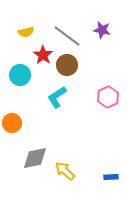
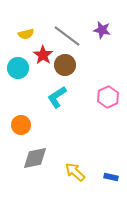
yellow semicircle: moved 2 px down
brown circle: moved 2 px left
cyan circle: moved 2 px left, 7 px up
orange circle: moved 9 px right, 2 px down
yellow arrow: moved 10 px right, 1 px down
blue rectangle: rotated 16 degrees clockwise
